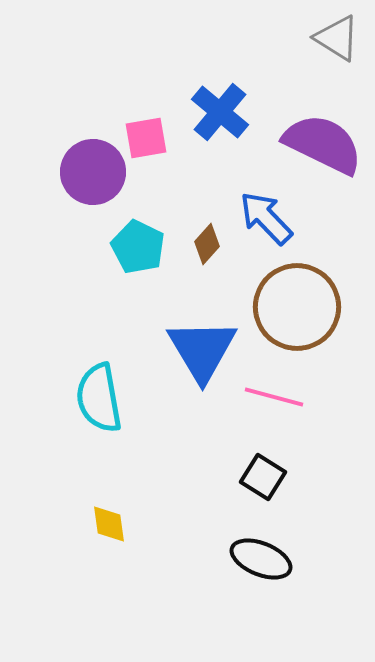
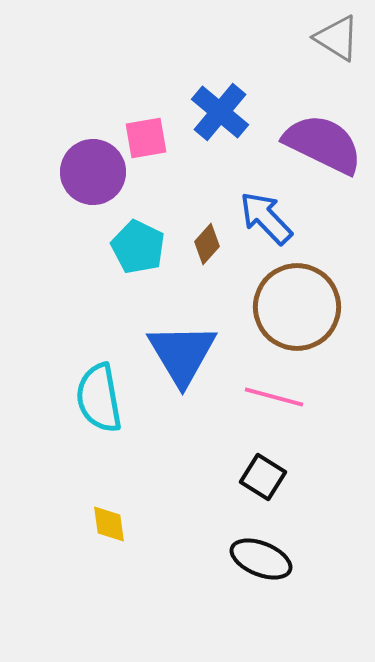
blue triangle: moved 20 px left, 4 px down
